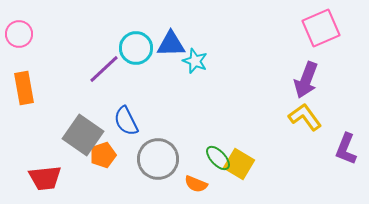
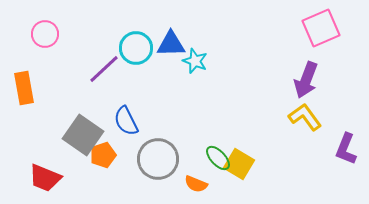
pink circle: moved 26 px right
red trapezoid: rotated 28 degrees clockwise
